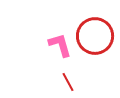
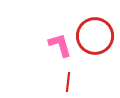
red line: rotated 36 degrees clockwise
